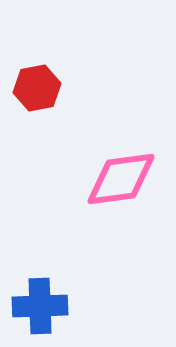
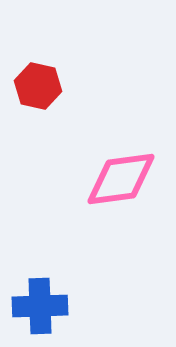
red hexagon: moved 1 px right, 2 px up; rotated 24 degrees clockwise
